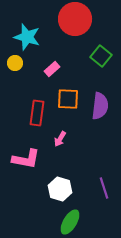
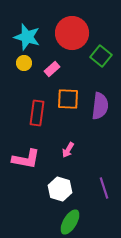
red circle: moved 3 px left, 14 px down
yellow circle: moved 9 px right
pink arrow: moved 8 px right, 11 px down
